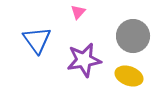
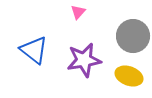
blue triangle: moved 3 px left, 10 px down; rotated 16 degrees counterclockwise
